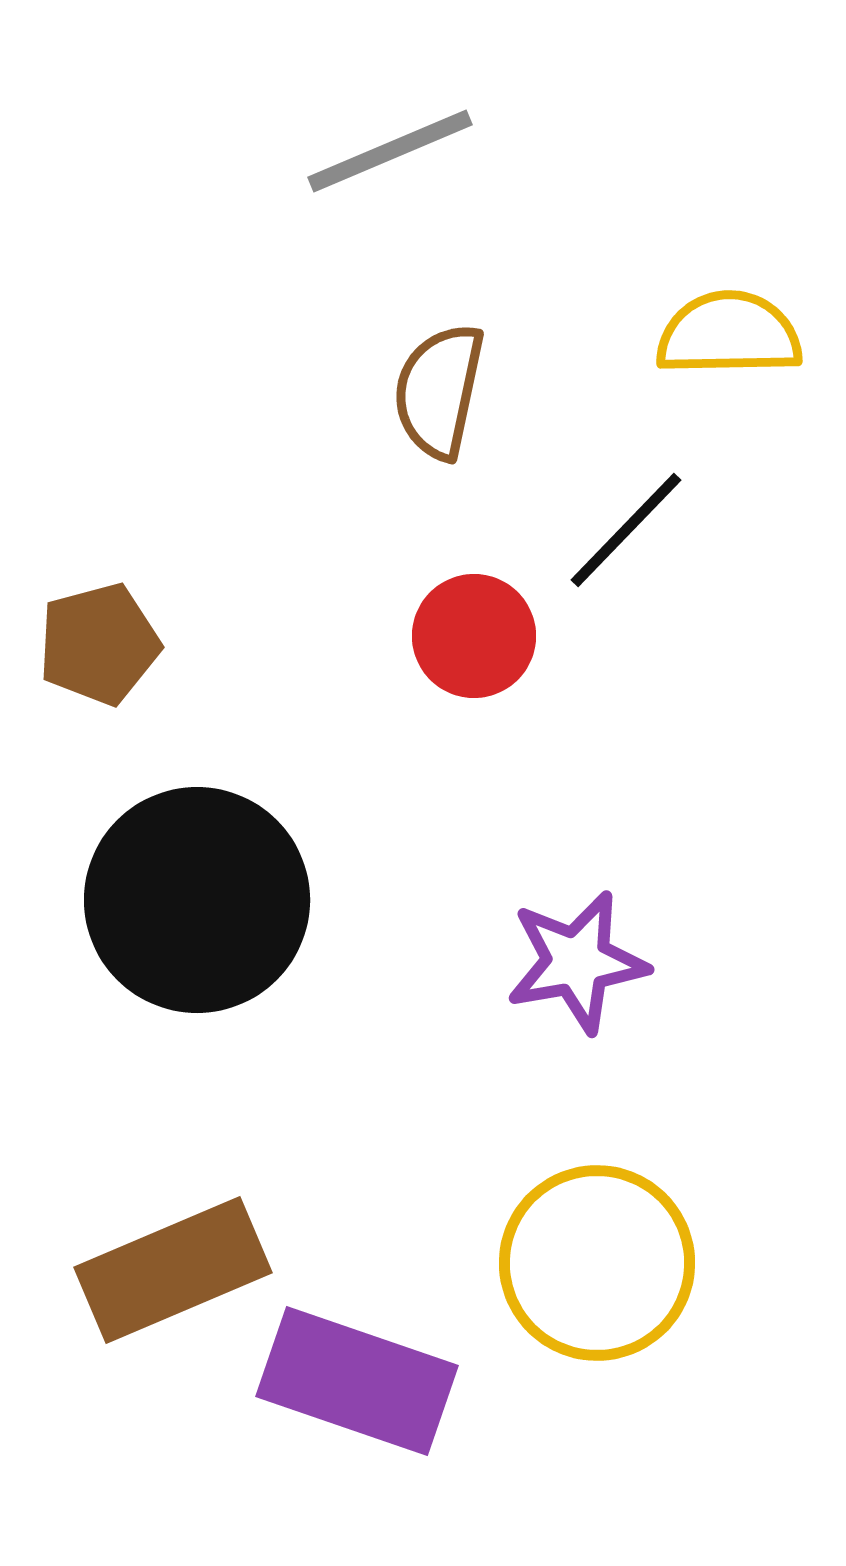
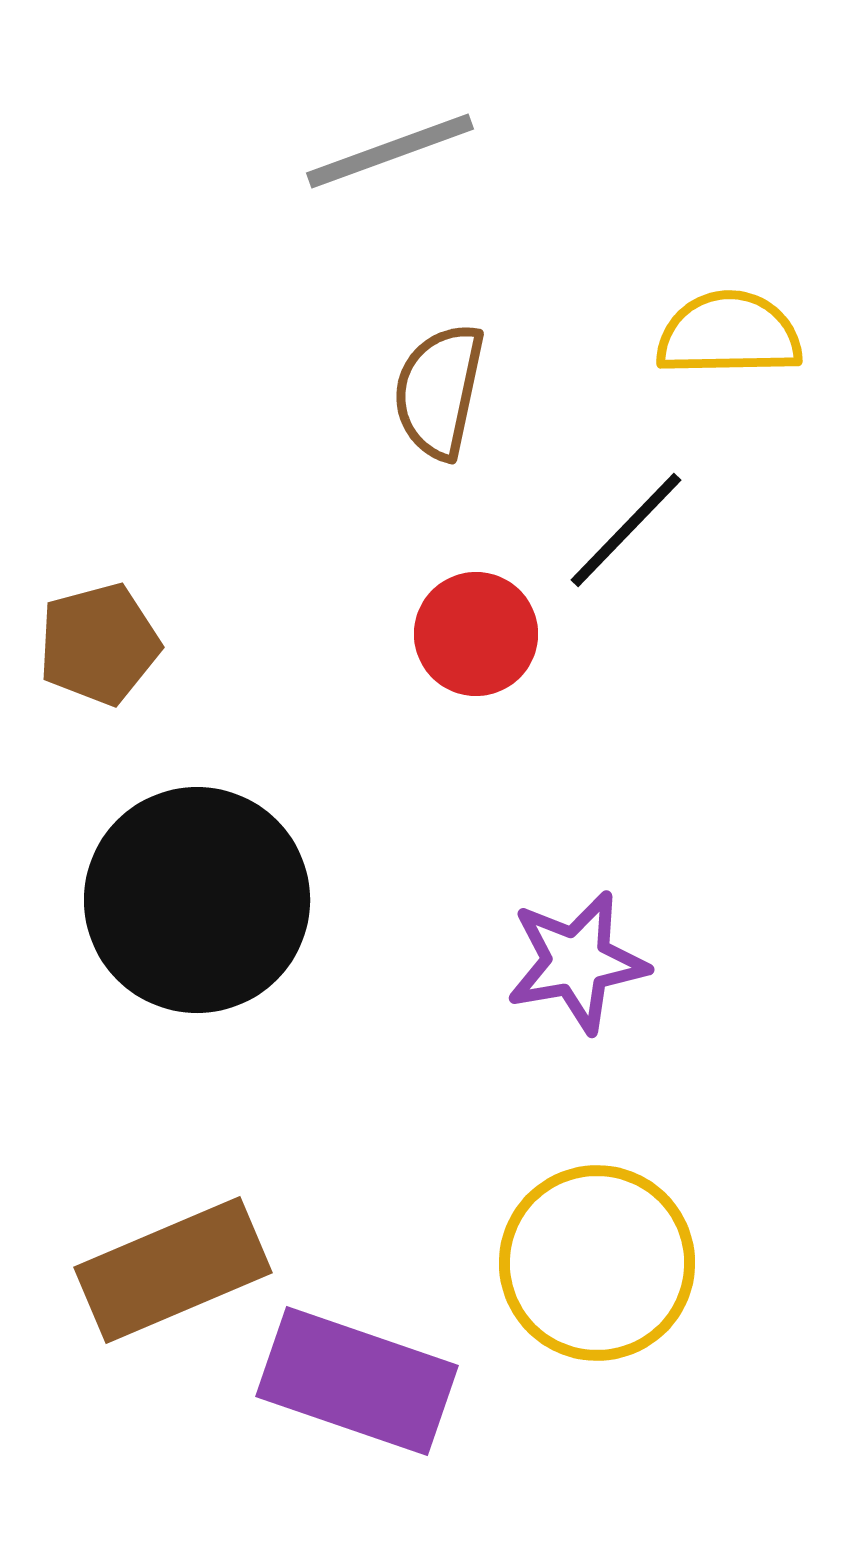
gray line: rotated 3 degrees clockwise
red circle: moved 2 px right, 2 px up
